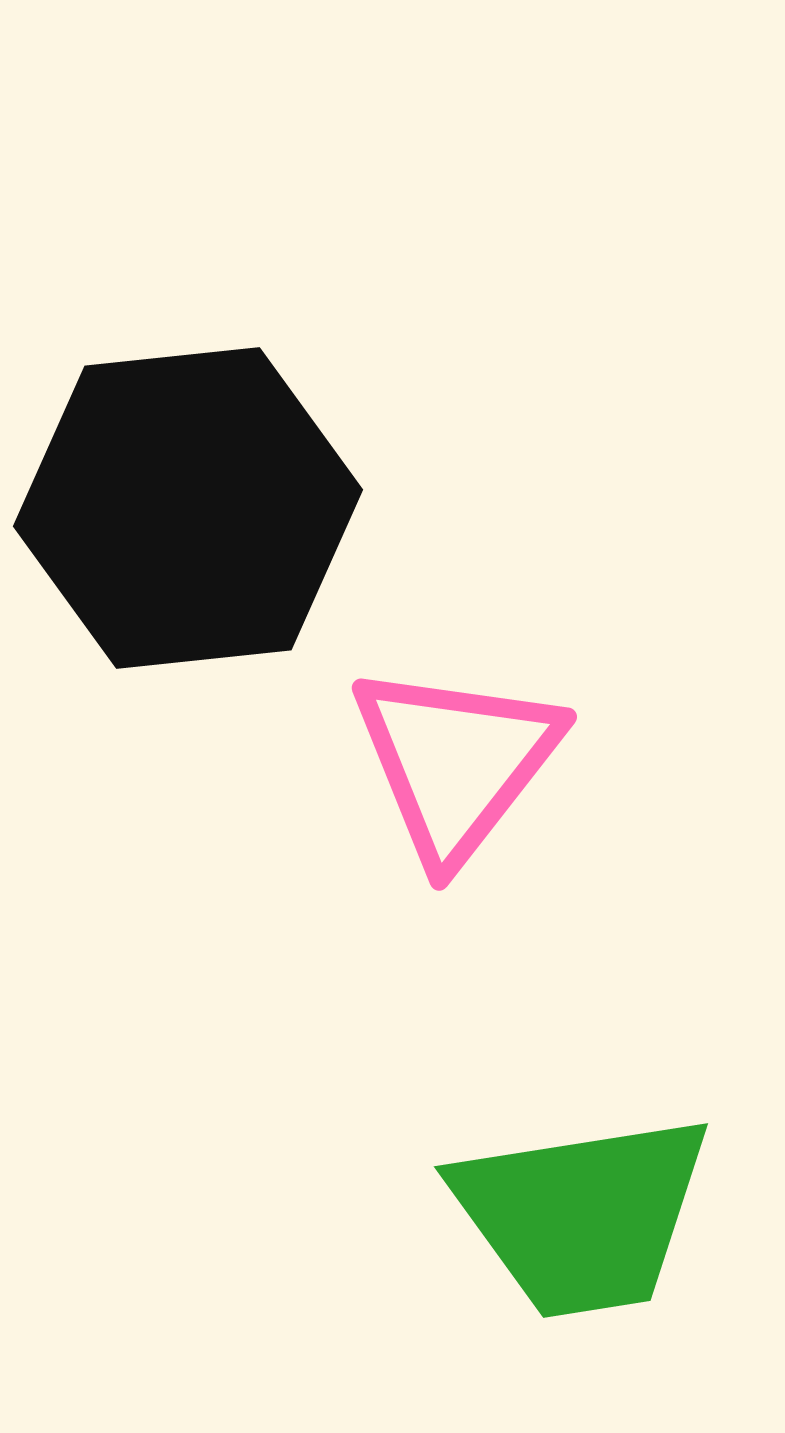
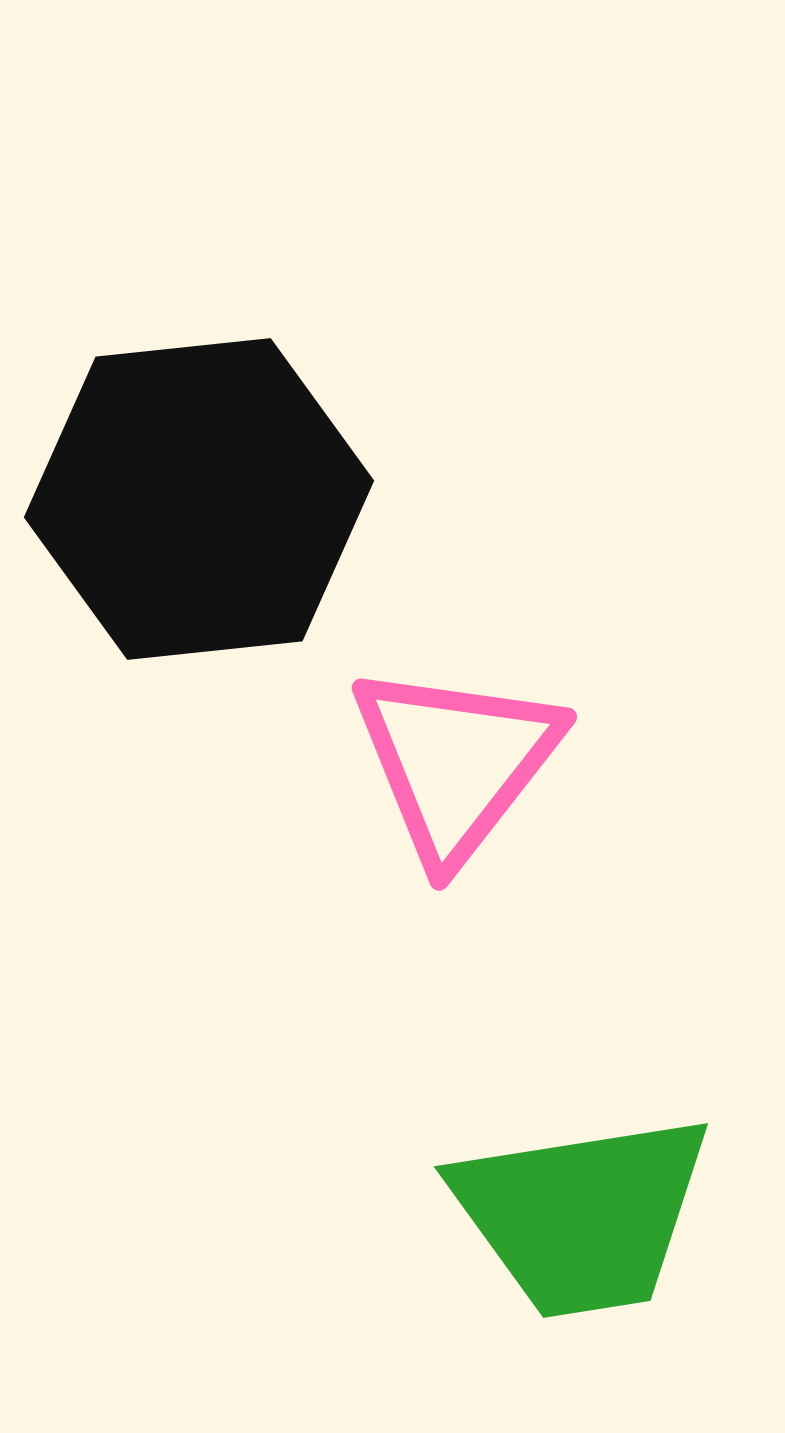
black hexagon: moved 11 px right, 9 px up
